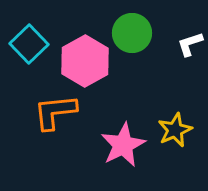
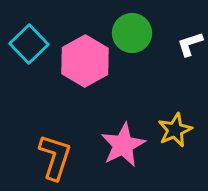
orange L-shape: moved 45 px down; rotated 114 degrees clockwise
